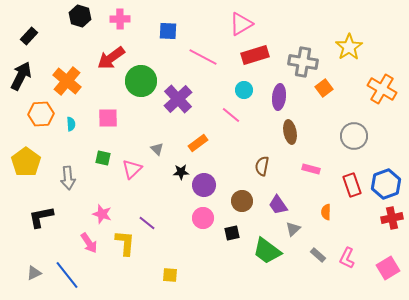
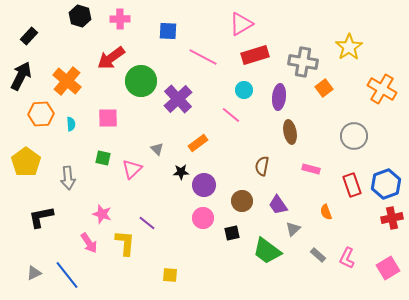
orange semicircle at (326, 212): rotated 21 degrees counterclockwise
